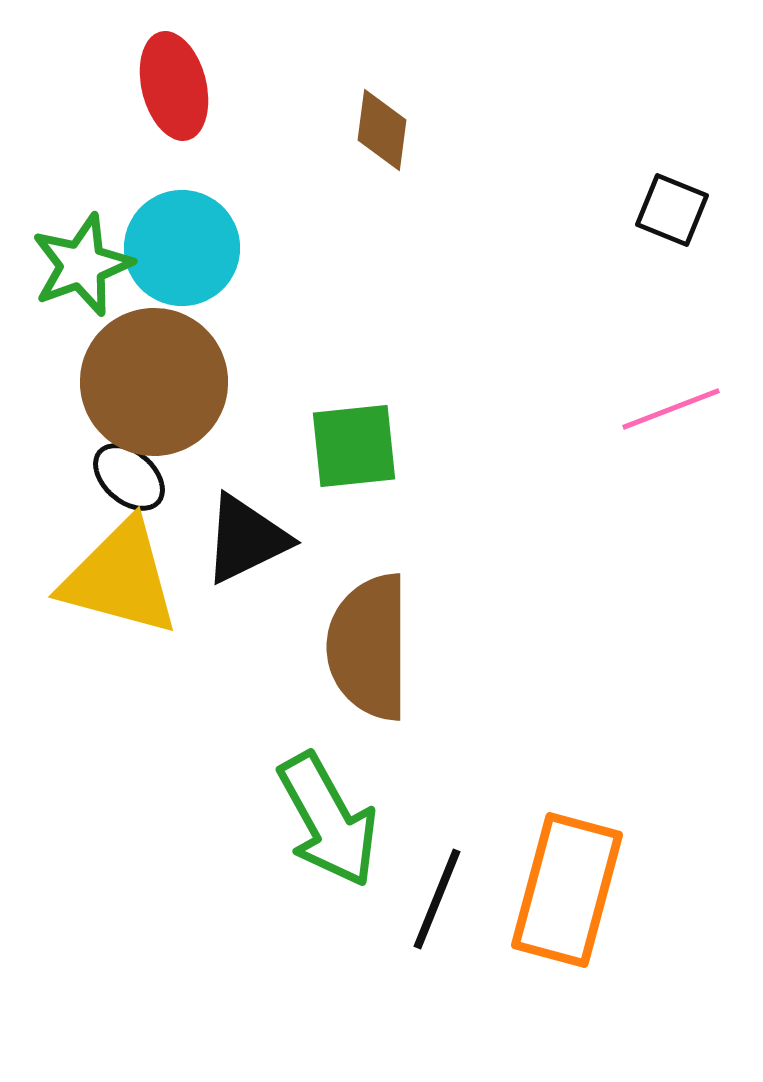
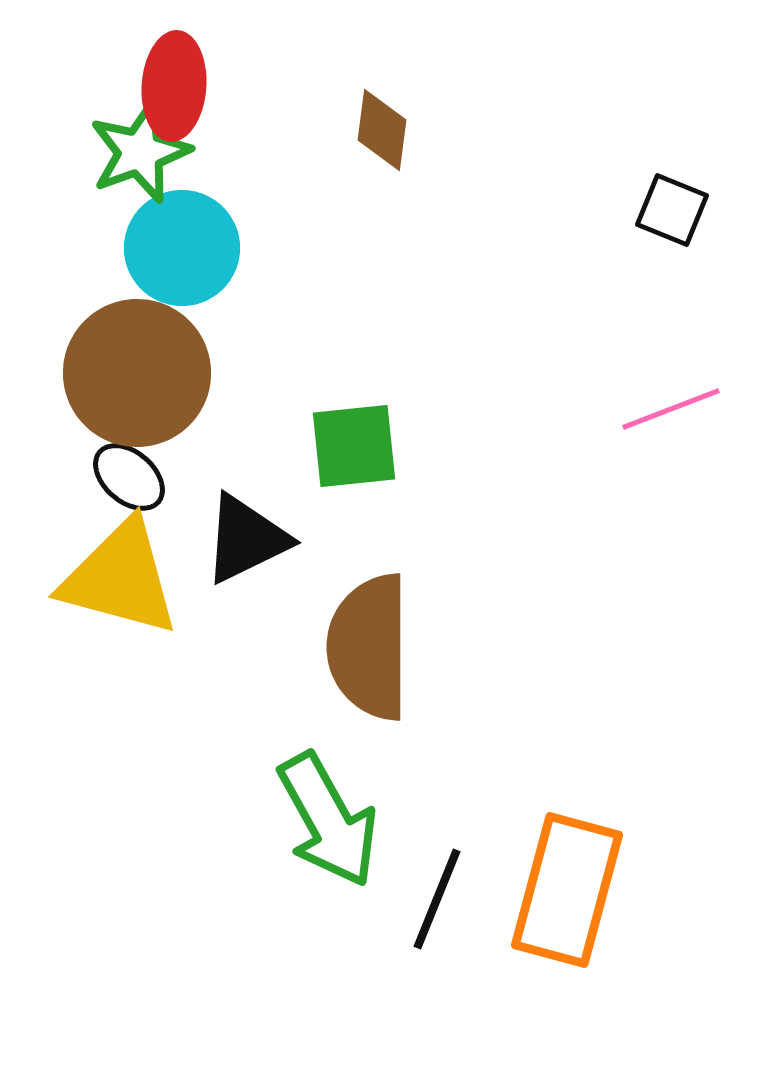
red ellipse: rotated 18 degrees clockwise
green star: moved 58 px right, 113 px up
brown circle: moved 17 px left, 9 px up
